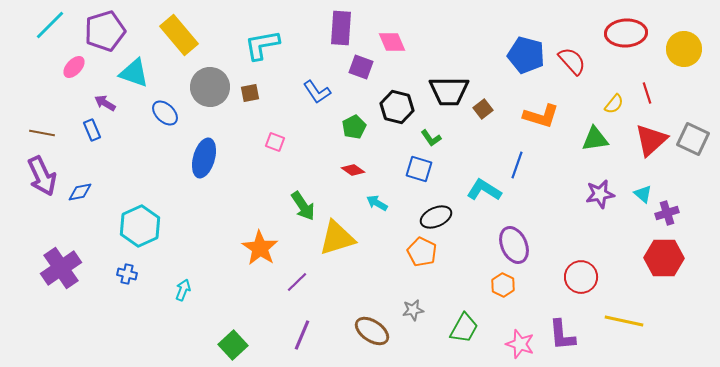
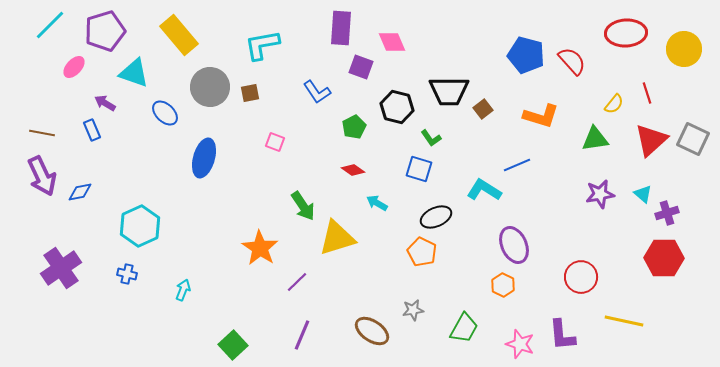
blue line at (517, 165): rotated 48 degrees clockwise
